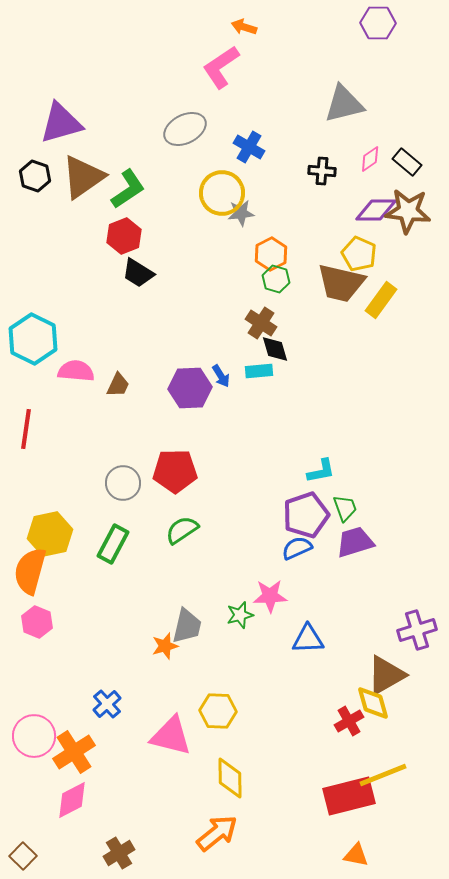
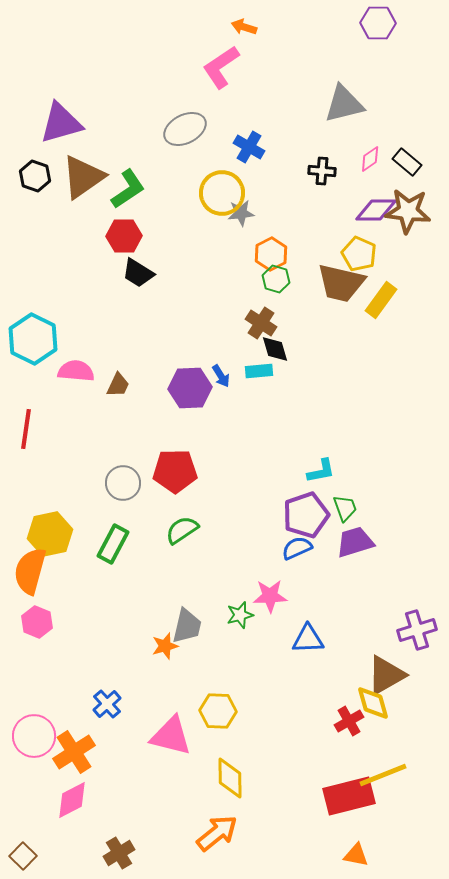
red hexagon at (124, 236): rotated 20 degrees clockwise
